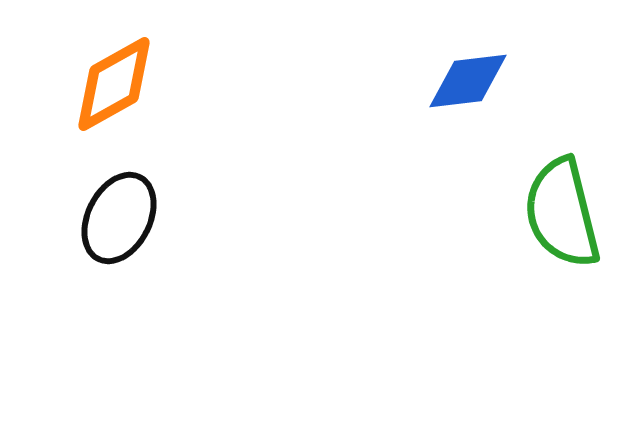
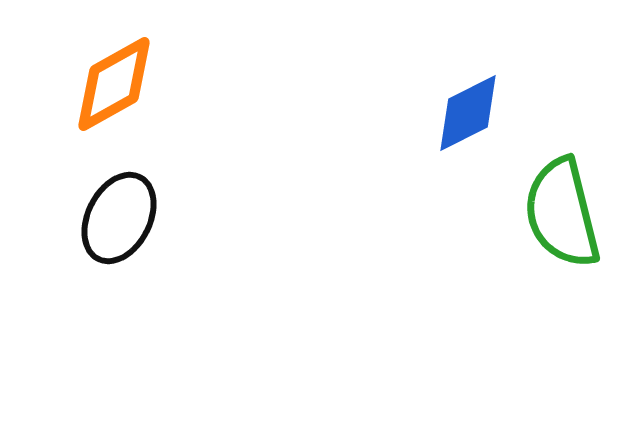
blue diamond: moved 32 px down; rotated 20 degrees counterclockwise
